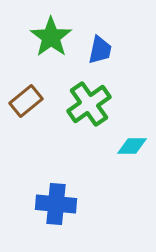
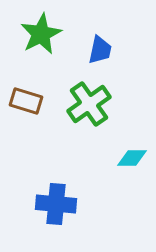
green star: moved 10 px left, 3 px up; rotated 9 degrees clockwise
brown rectangle: rotated 56 degrees clockwise
cyan diamond: moved 12 px down
